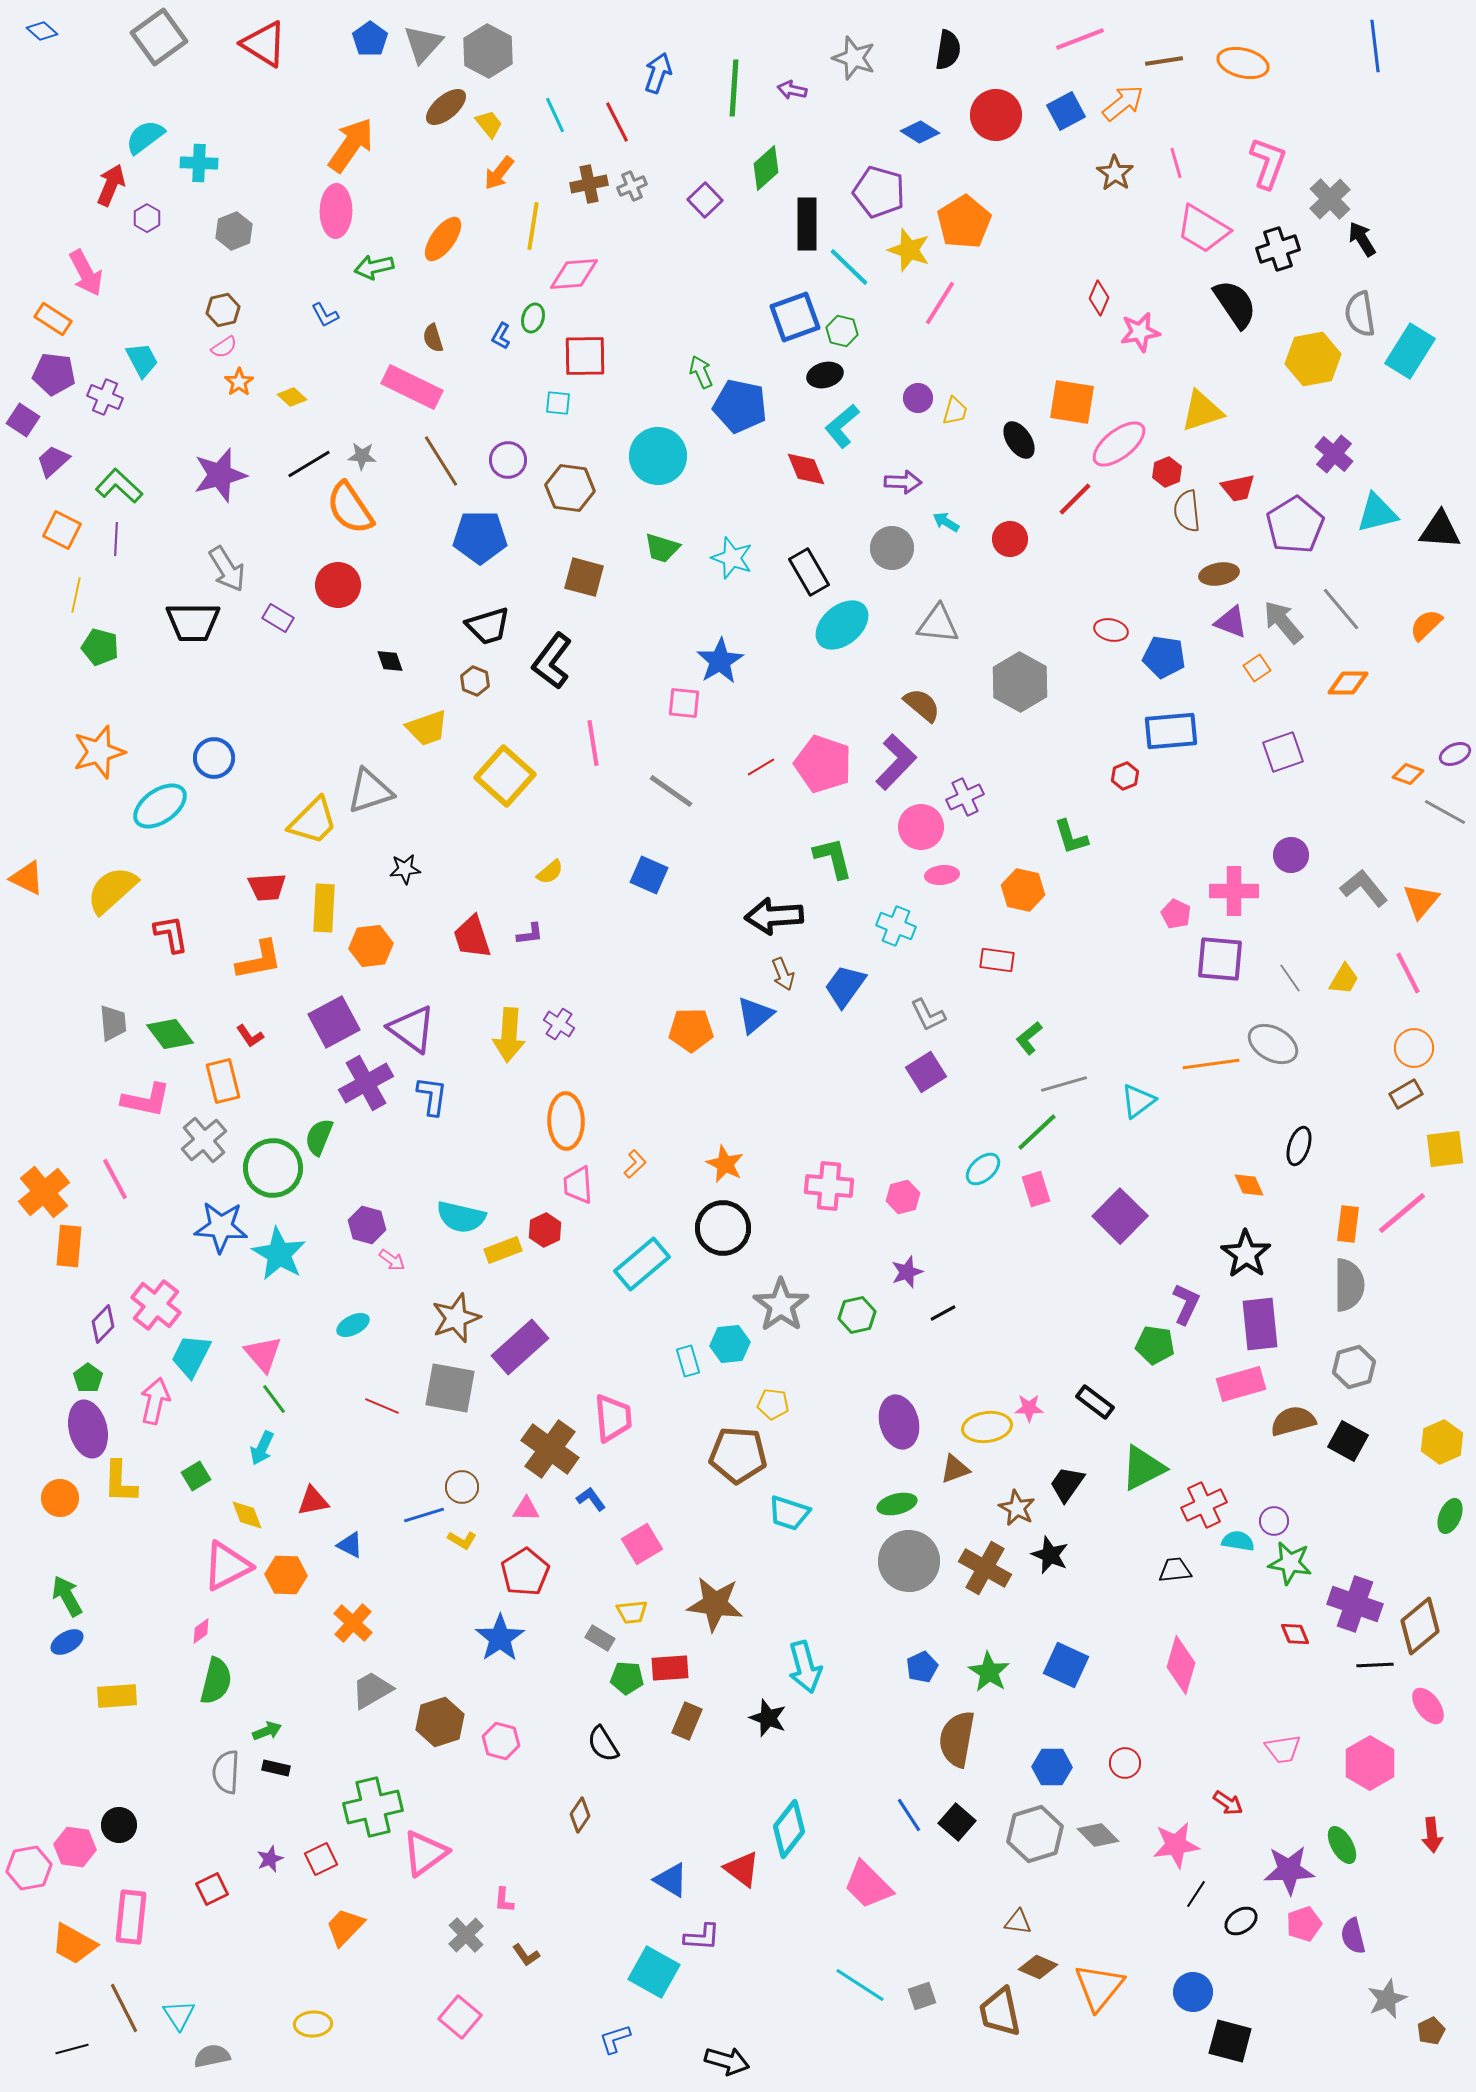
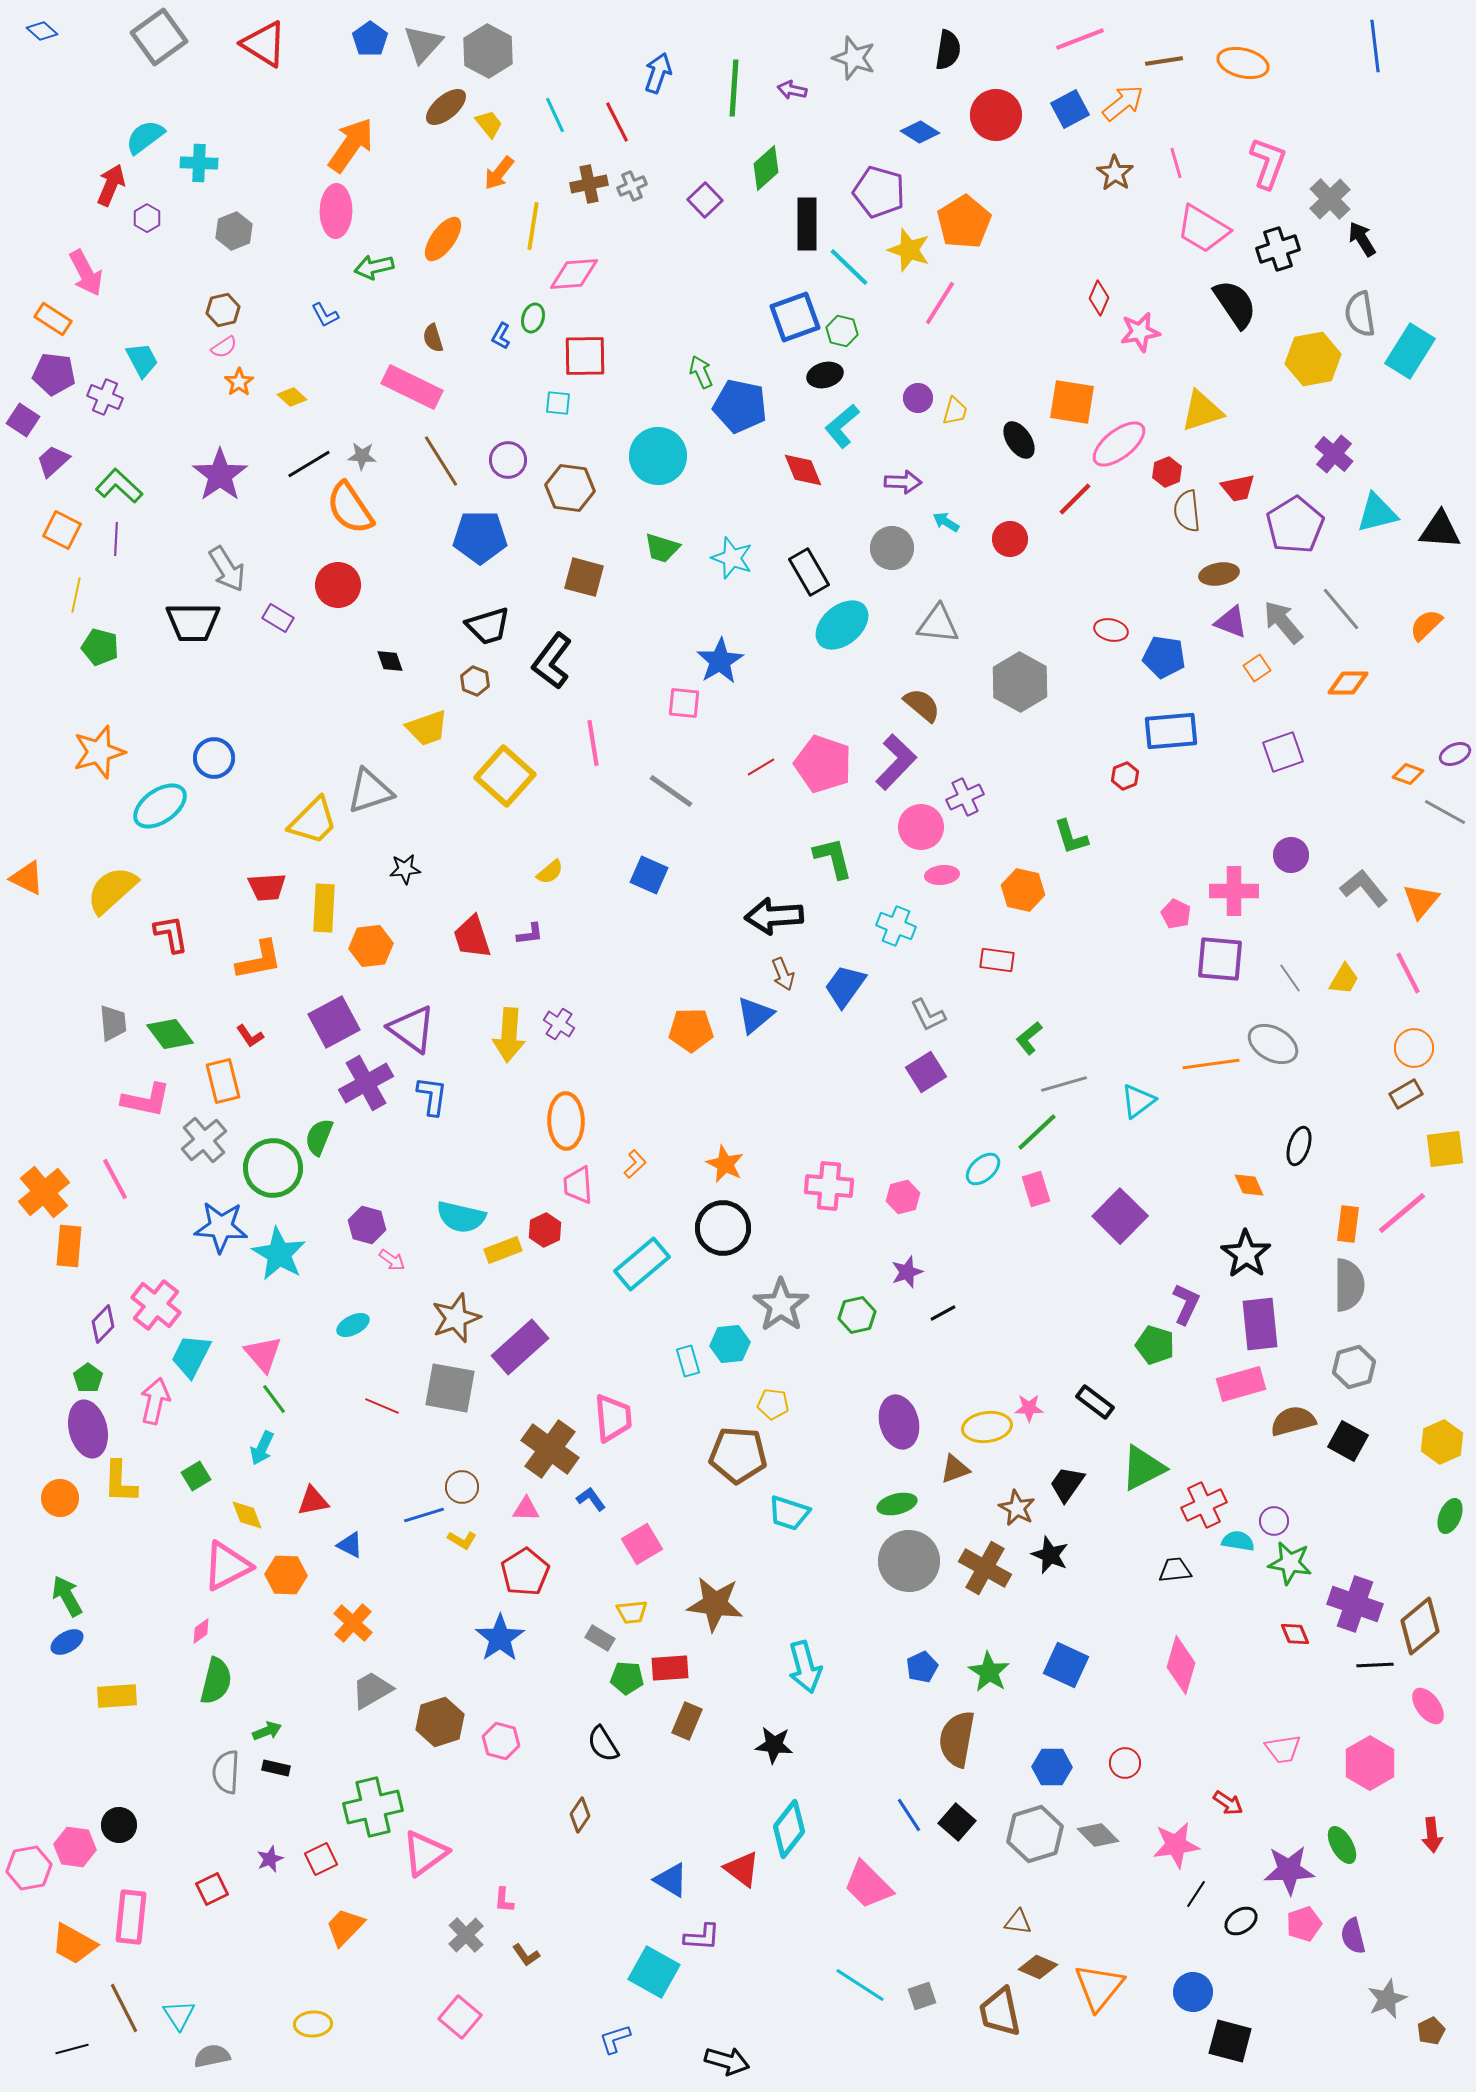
blue square at (1066, 111): moved 4 px right, 2 px up
red diamond at (806, 469): moved 3 px left, 1 px down
purple star at (220, 475): rotated 20 degrees counterclockwise
green pentagon at (1155, 1345): rotated 9 degrees clockwise
black star at (768, 1718): moved 6 px right, 27 px down; rotated 15 degrees counterclockwise
